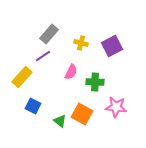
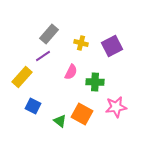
pink star: rotated 15 degrees counterclockwise
